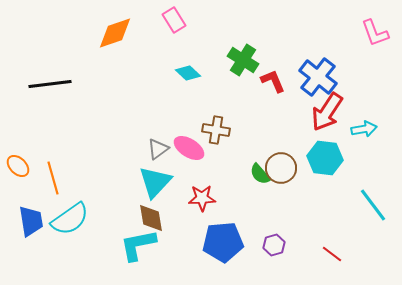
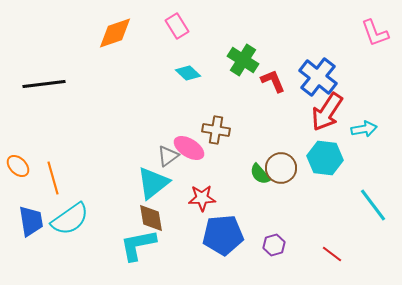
pink rectangle: moved 3 px right, 6 px down
black line: moved 6 px left
gray triangle: moved 10 px right, 7 px down
cyan triangle: moved 2 px left, 1 px down; rotated 9 degrees clockwise
blue pentagon: moved 7 px up
